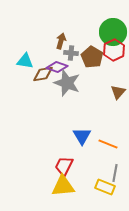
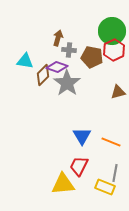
green circle: moved 1 px left, 1 px up
brown arrow: moved 3 px left, 3 px up
gray cross: moved 2 px left, 3 px up
brown pentagon: rotated 20 degrees counterclockwise
brown diamond: moved 1 px down; rotated 35 degrees counterclockwise
gray star: rotated 16 degrees clockwise
brown triangle: rotated 35 degrees clockwise
orange line: moved 3 px right, 2 px up
red trapezoid: moved 15 px right
yellow triangle: moved 2 px up
